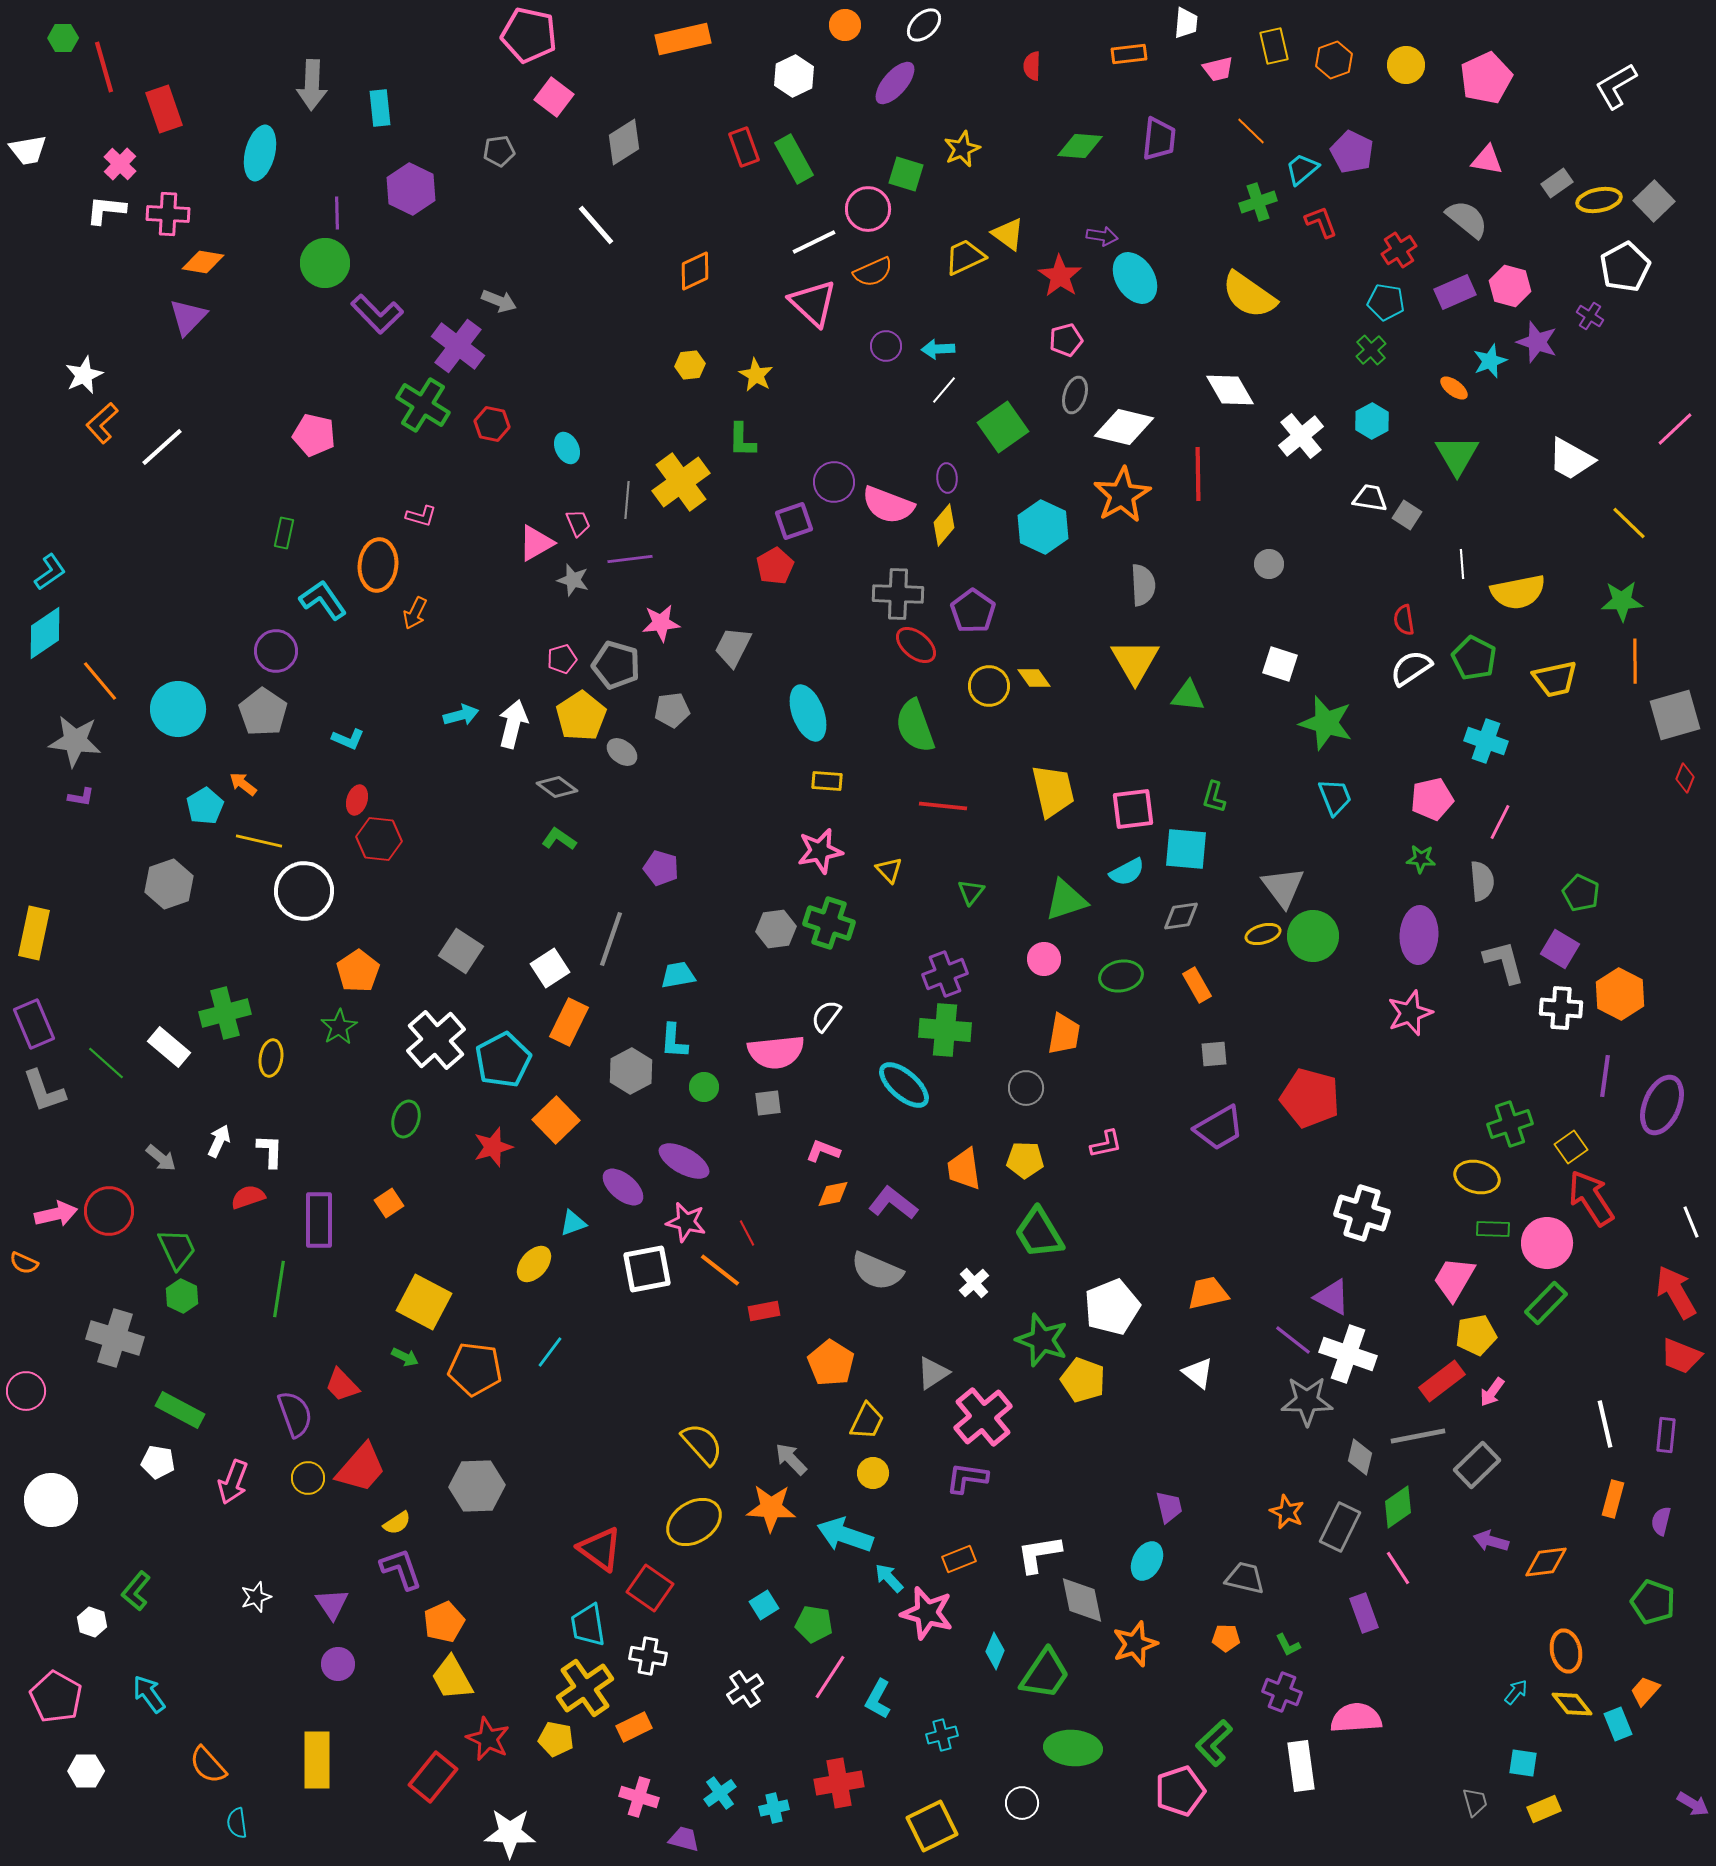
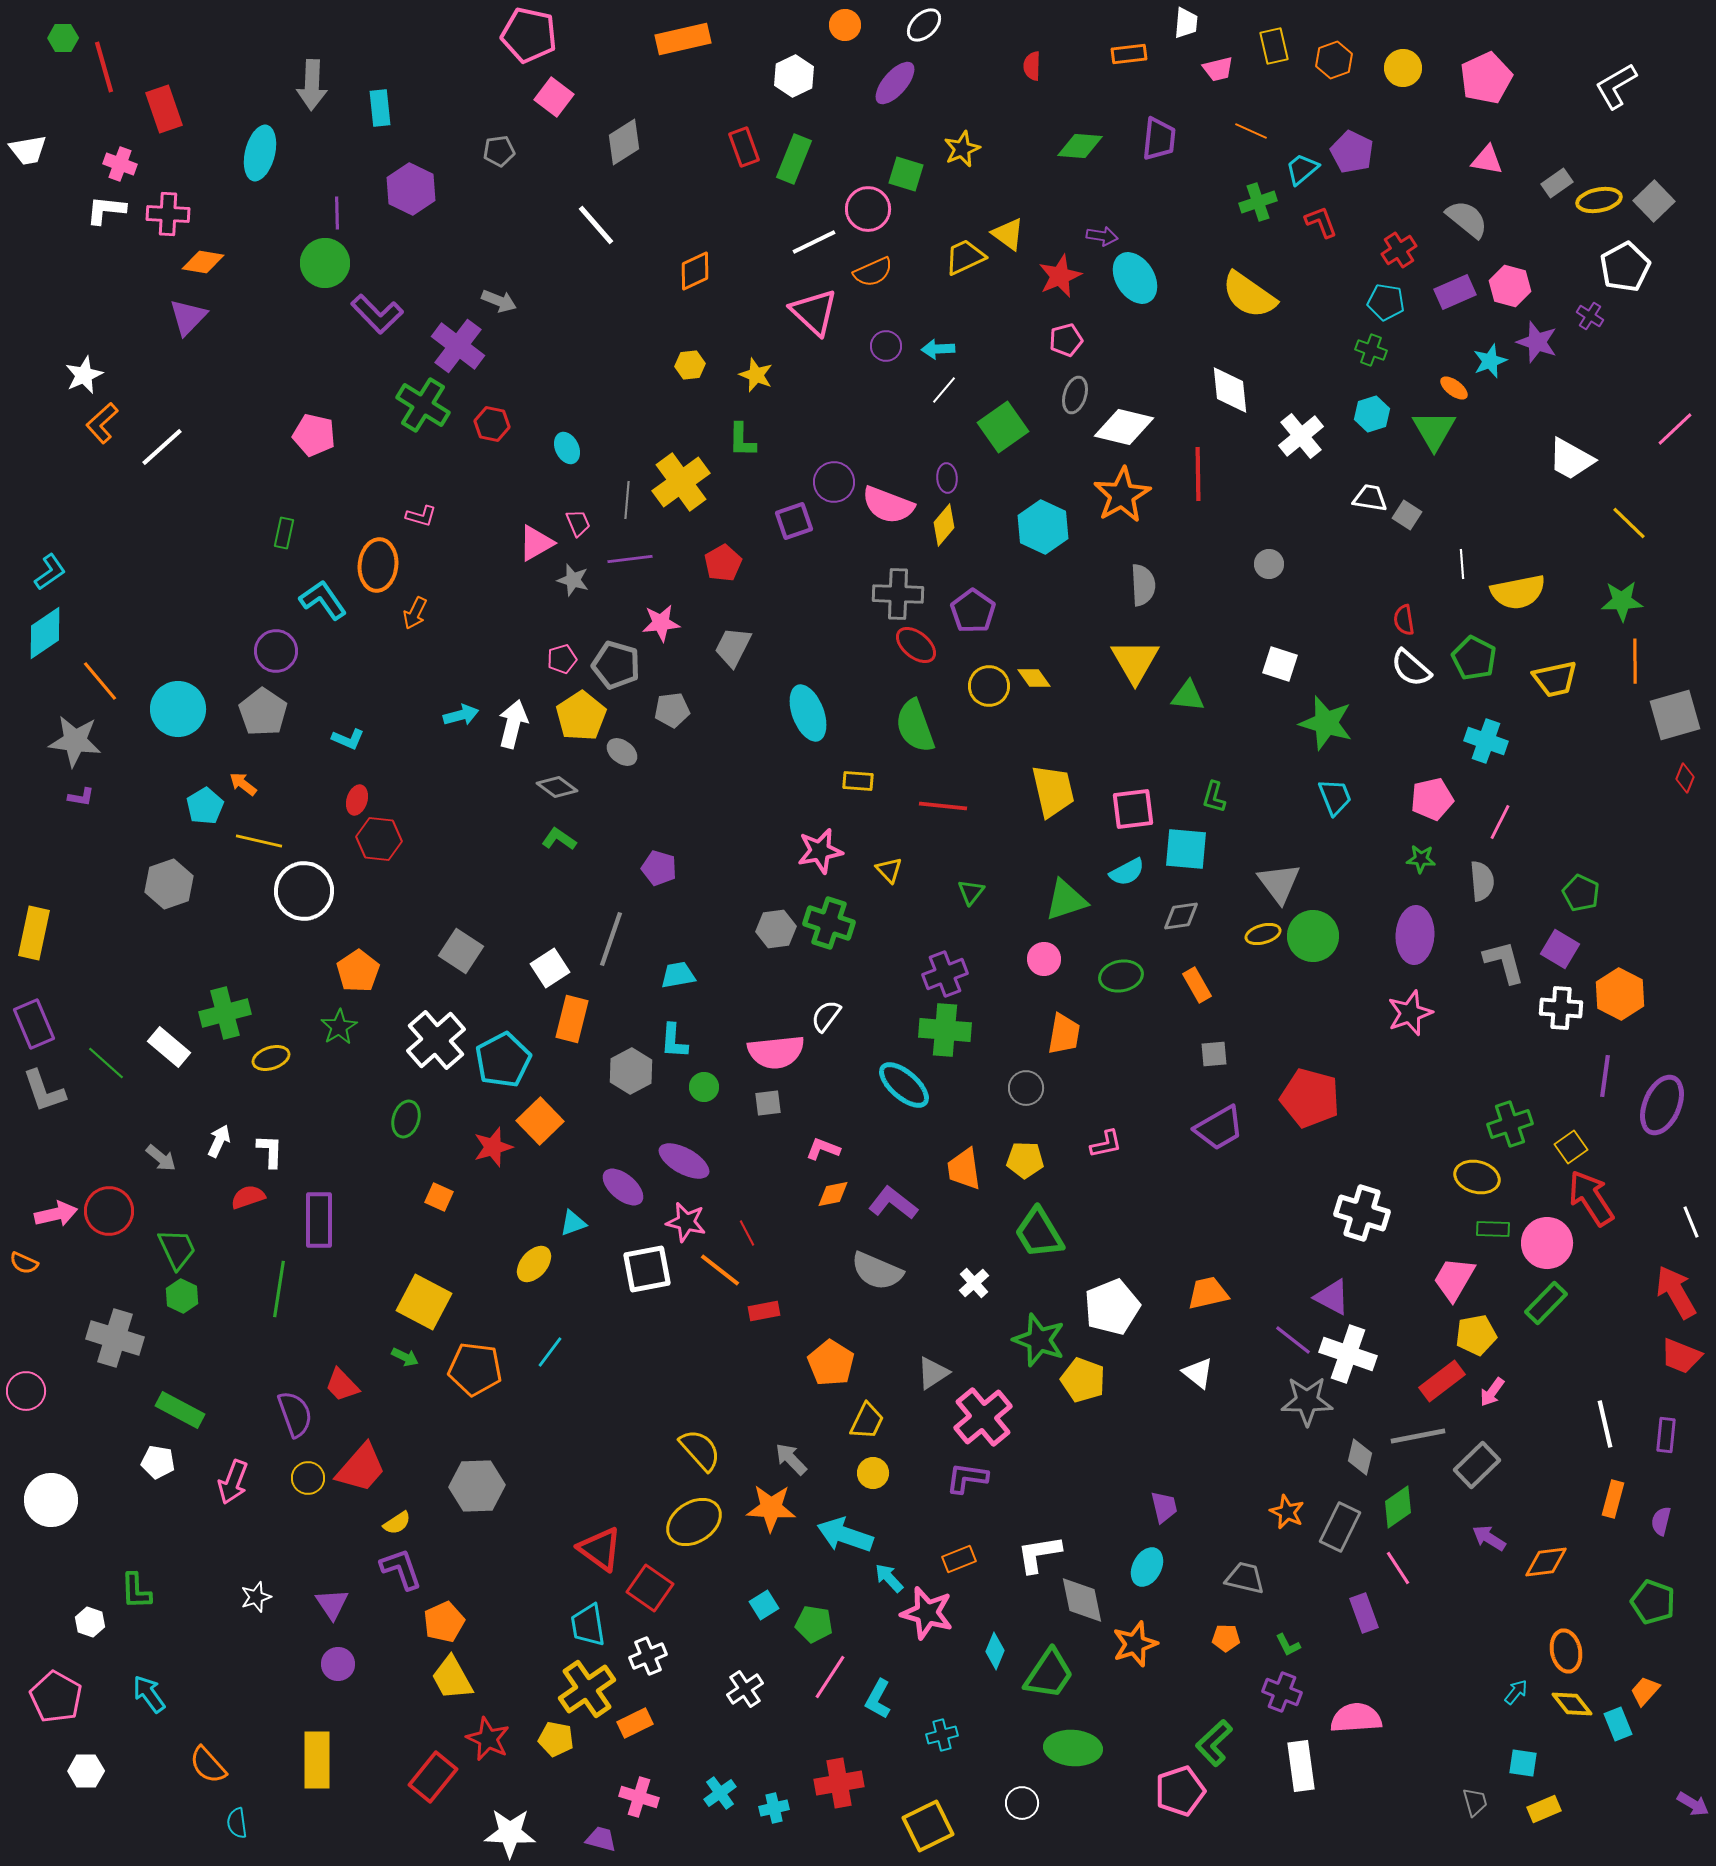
yellow circle at (1406, 65): moved 3 px left, 3 px down
orange line at (1251, 131): rotated 20 degrees counterclockwise
green rectangle at (794, 159): rotated 51 degrees clockwise
pink cross at (120, 164): rotated 24 degrees counterclockwise
red star at (1060, 276): rotated 15 degrees clockwise
pink triangle at (813, 303): moved 1 px right, 9 px down
green cross at (1371, 350): rotated 28 degrees counterclockwise
yellow star at (756, 375): rotated 8 degrees counterclockwise
white diamond at (1230, 390): rotated 24 degrees clockwise
cyan hexagon at (1372, 421): moved 7 px up; rotated 12 degrees clockwise
green triangle at (1457, 455): moved 23 px left, 25 px up
red pentagon at (775, 566): moved 52 px left, 3 px up
white semicircle at (1411, 668): rotated 105 degrees counterclockwise
yellow rectangle at (827, 781): moved 31 px right
purple pentagon at (661, 868): moved 2 px left
gray triangle at (1283, 887): moved 4 px left, 4 px up
purple ellipse at (1419, 935): moved 4 px left
orange rectangle at (569, 1022): moved 3 px right, 3 px up; rotated 12 degrees counterclockwise
yellow ellipse at (271, 1058): rotated 63 degrees clockwise
orange square at (556, 1120): moved 16 px left, 1 px down
pink L-shape at (823, 1151): moved 2 px up
orange square at (389, 1203): moved 50 px right, 6 px up; rotated 32 degrees counterclockwise
green star at (1042, 1340): moved 3 px left
yellow semicircle at (702, 1444): moved 2 px left, 6 px down
purple trapezoid at (1169, 1507): moved 5 px left
purple arrow at (1491, 1541): moved 2 px left, 3 px up; rotated 16 degrees clockwise
cyan ellipse at (1147, 1561): moved 6 px down
green L-shape at (136, 1591): rotated 42 degrees counterclockwise
white hexagon at (92, 1622): moved 2 px left
white cross at (648, 1656): rotated 33 degrees counterclockwise
green trapezoid at (1045, 1674): moved 4 px right
yellow cross at (585, 1688): moved 2 px right, 1 px down
orange rectangle at (634, 1727): moved 1 px right, 4 px up
yellow square at (932, 1826): moved 4 px left
purple trapezoid at (684, 1839): moved 83 px left
